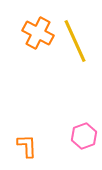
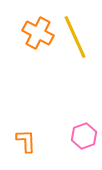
yellow line: moved 4 px up
orange L-shape: moved 1 px left, 5 px up
